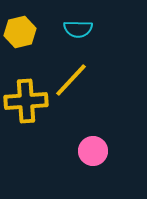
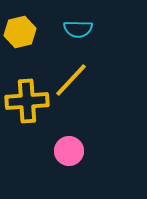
yellow cross: moved 1 px right
pink circle: moved 24 px left
